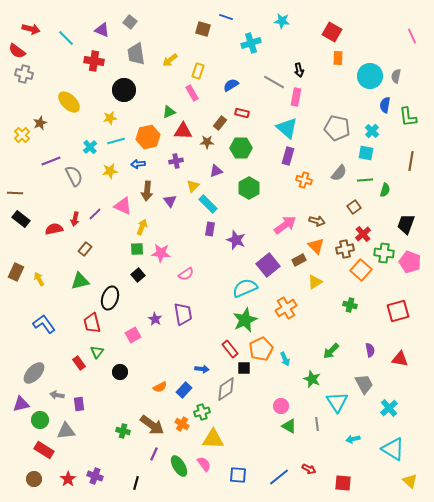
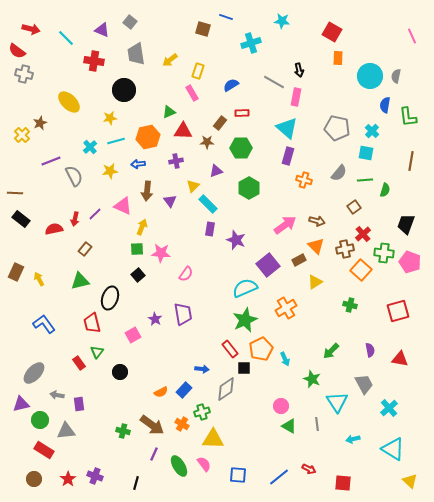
red rectangle at (242, 113): rotated 16 degrees counterclockwise
pink semicircle at (186, 274): rotated 21 degrees counterclockwise
orange semicircle at (160, 387): moved 1 px right, 5 px down
